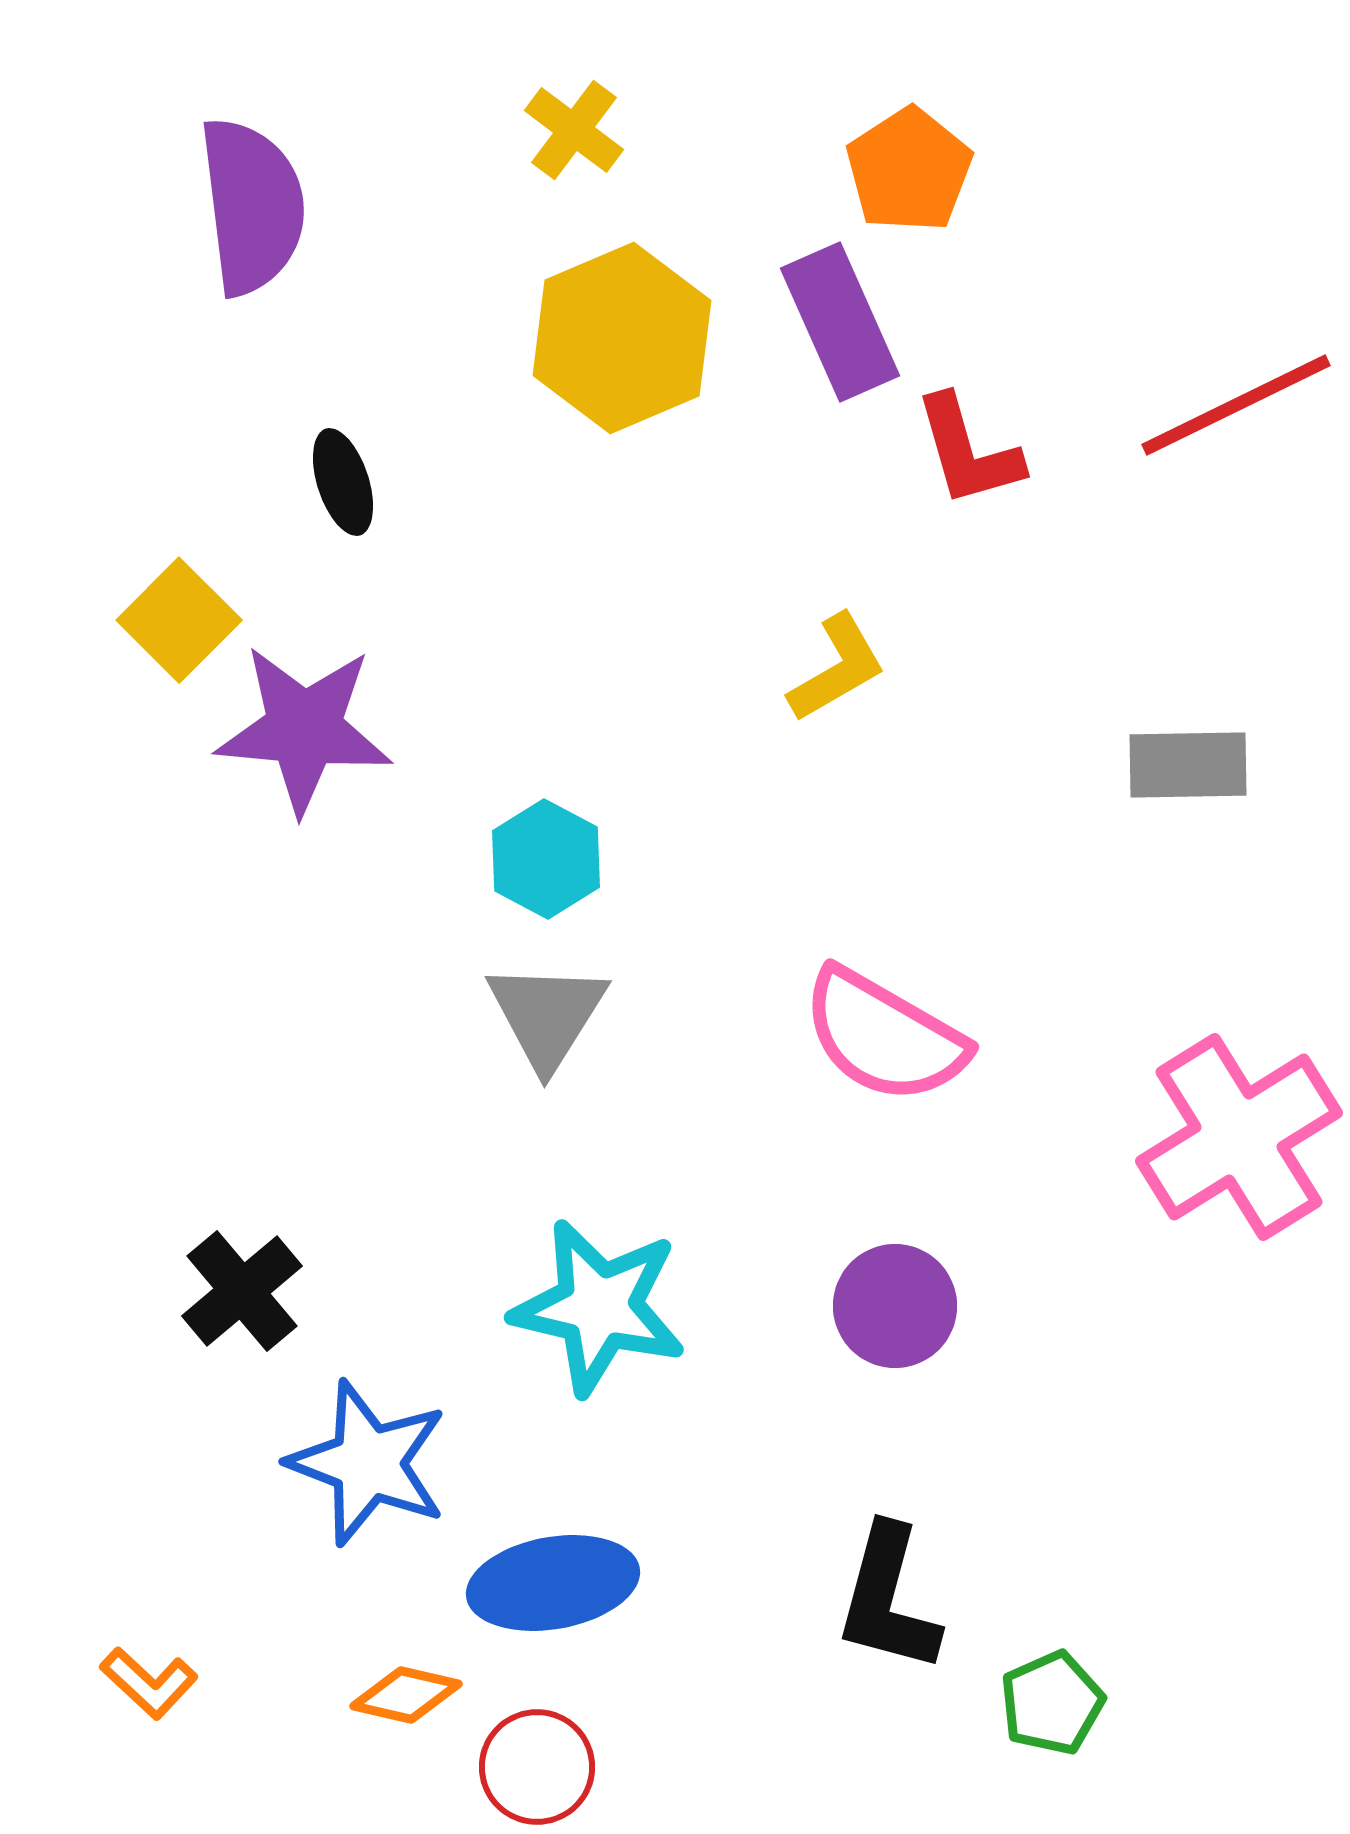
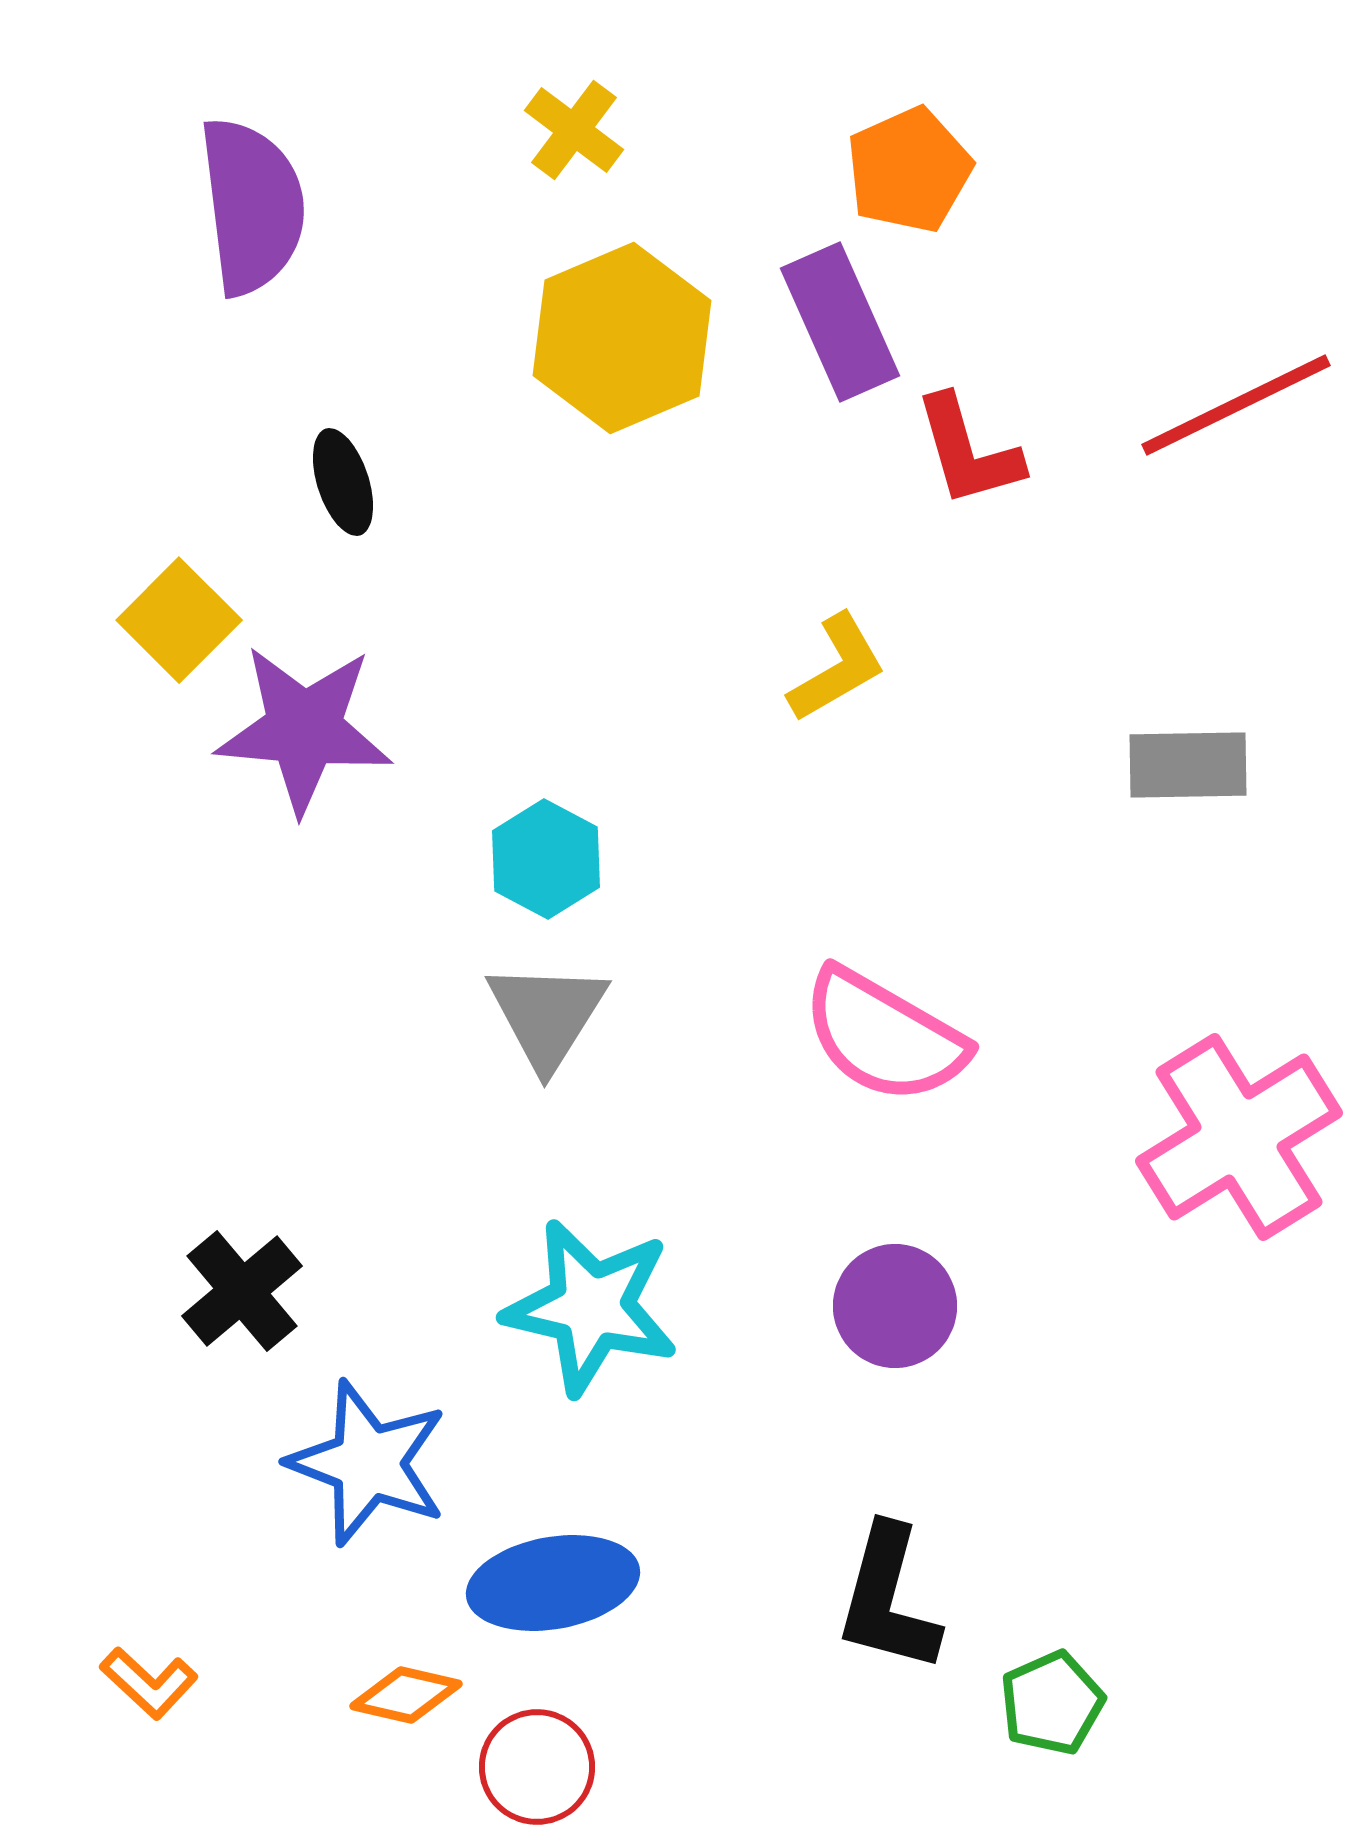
orange pentagon: rotated 9 degrees clockwise
cyan star: moved 8 px left
